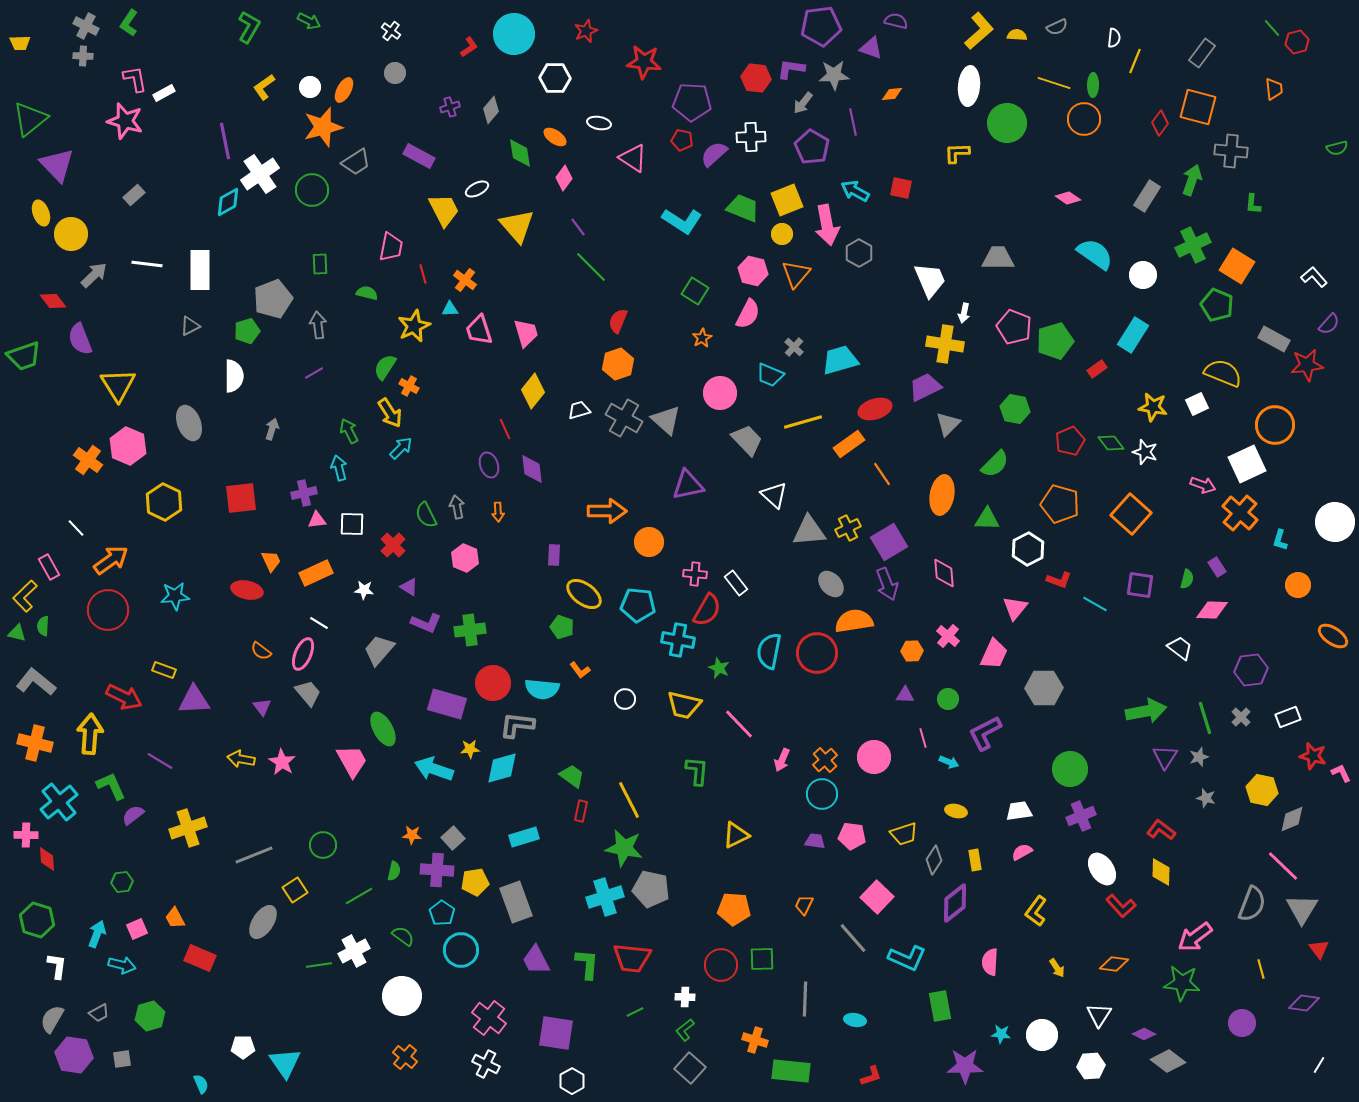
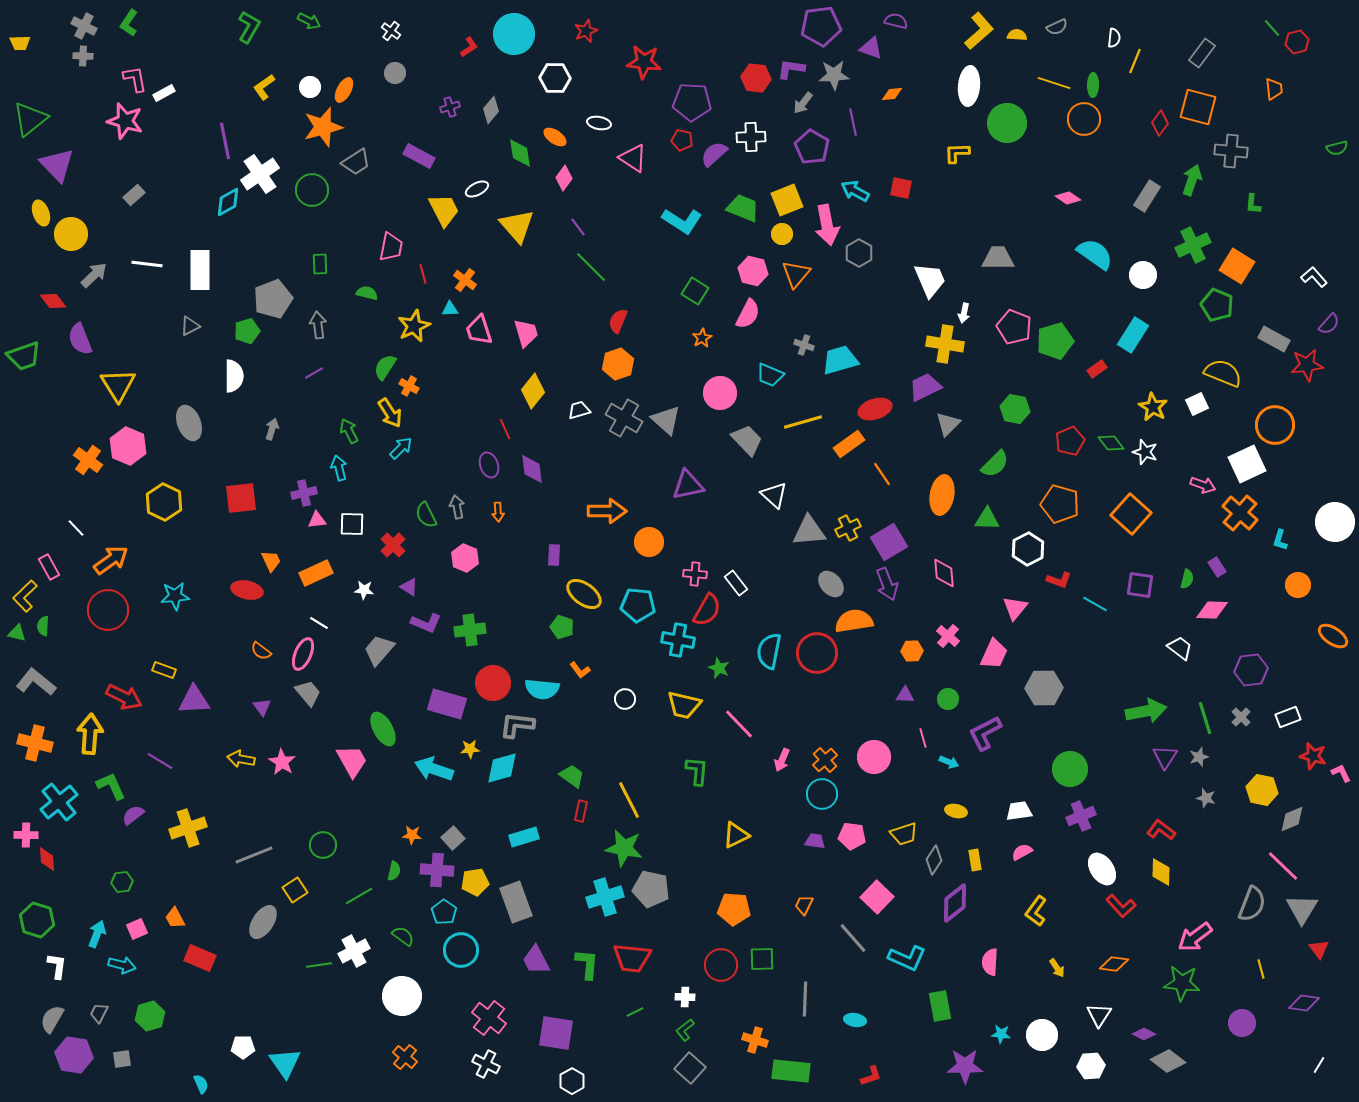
gray cross at (86, 26): moved 2 px left
gray cross at (794, 347): moved 10 px right, 2 px up; rotated 24 degrees counterclockwise
yellow star at (1153, 407): rotated 20 degrees clockwise
cyan pentagon at (442, 913): moved 2 px right, 1 px up
gray trapezoid at (99, 1013): rotated 145 degrees clockwise
